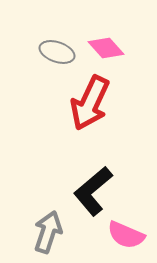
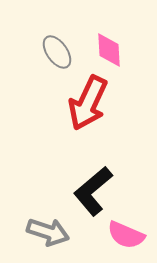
pink diamond: moved 3 px right, 2 px down; rotated 39 degrees clockwise
gray ellipse: rotated 36 degrees clockwise
red arrow: moved 2 px left
gray arrow: rotated 90 degrees clockwise
